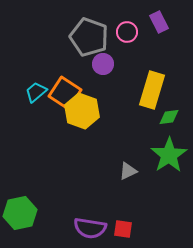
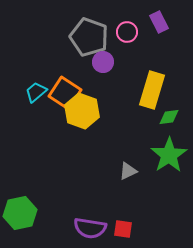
purple circle: moved 2 px up
